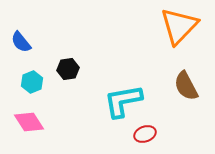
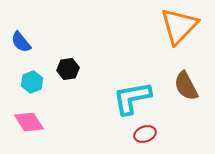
cyan L-shape: moved 9 px right, 3 px up
